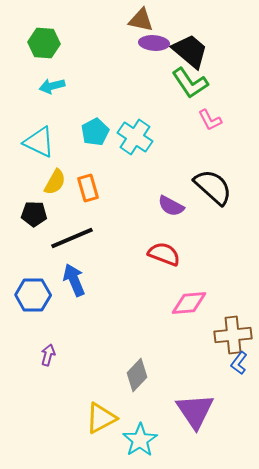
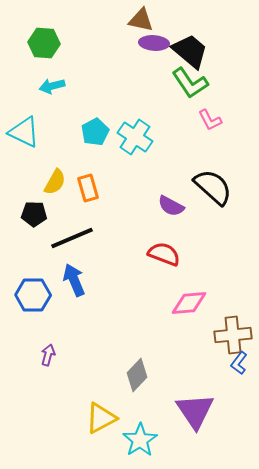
cyan triangle: moved 15 px left, 10 px up
